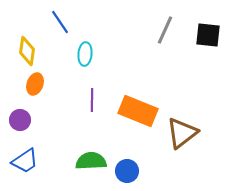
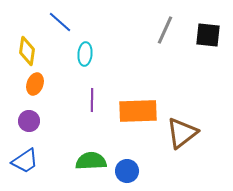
blue line: rotated 15 degrees counterclockwise
orange rectangle: rotated 24 degrees counterclockwise
purple circle: moved 9 px right, 1 px down
